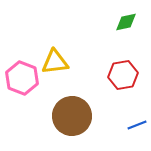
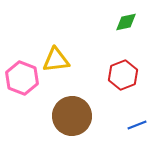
yellow triangle: moved 1 px right, 2 px up
red hexagon: rotated 12 degrees counterclockwise
